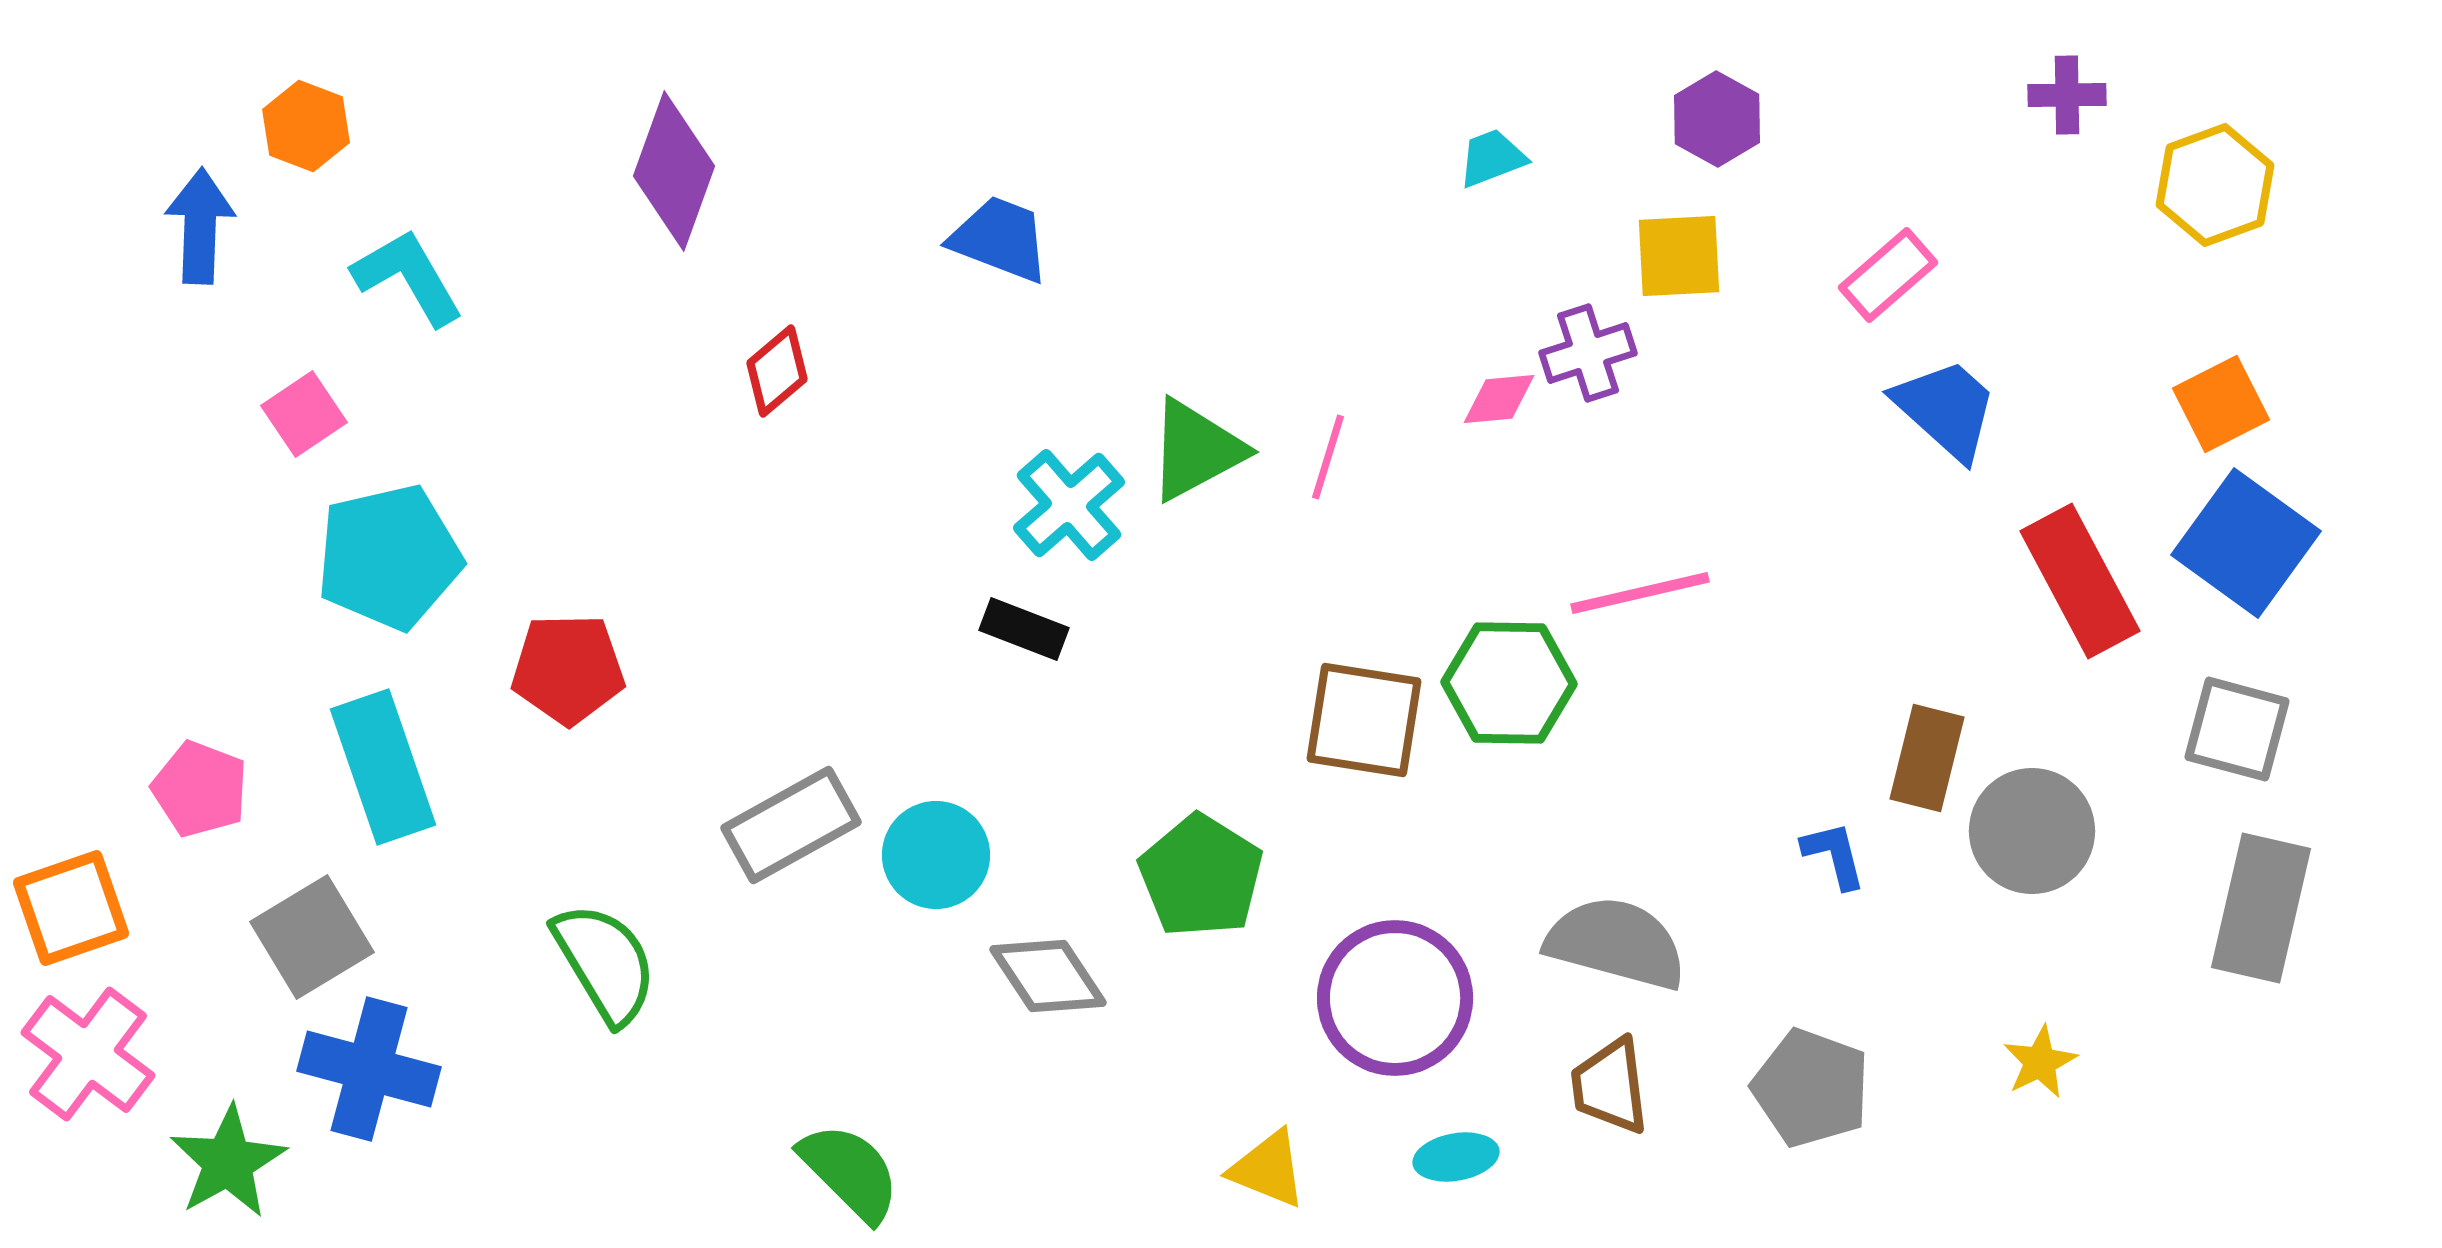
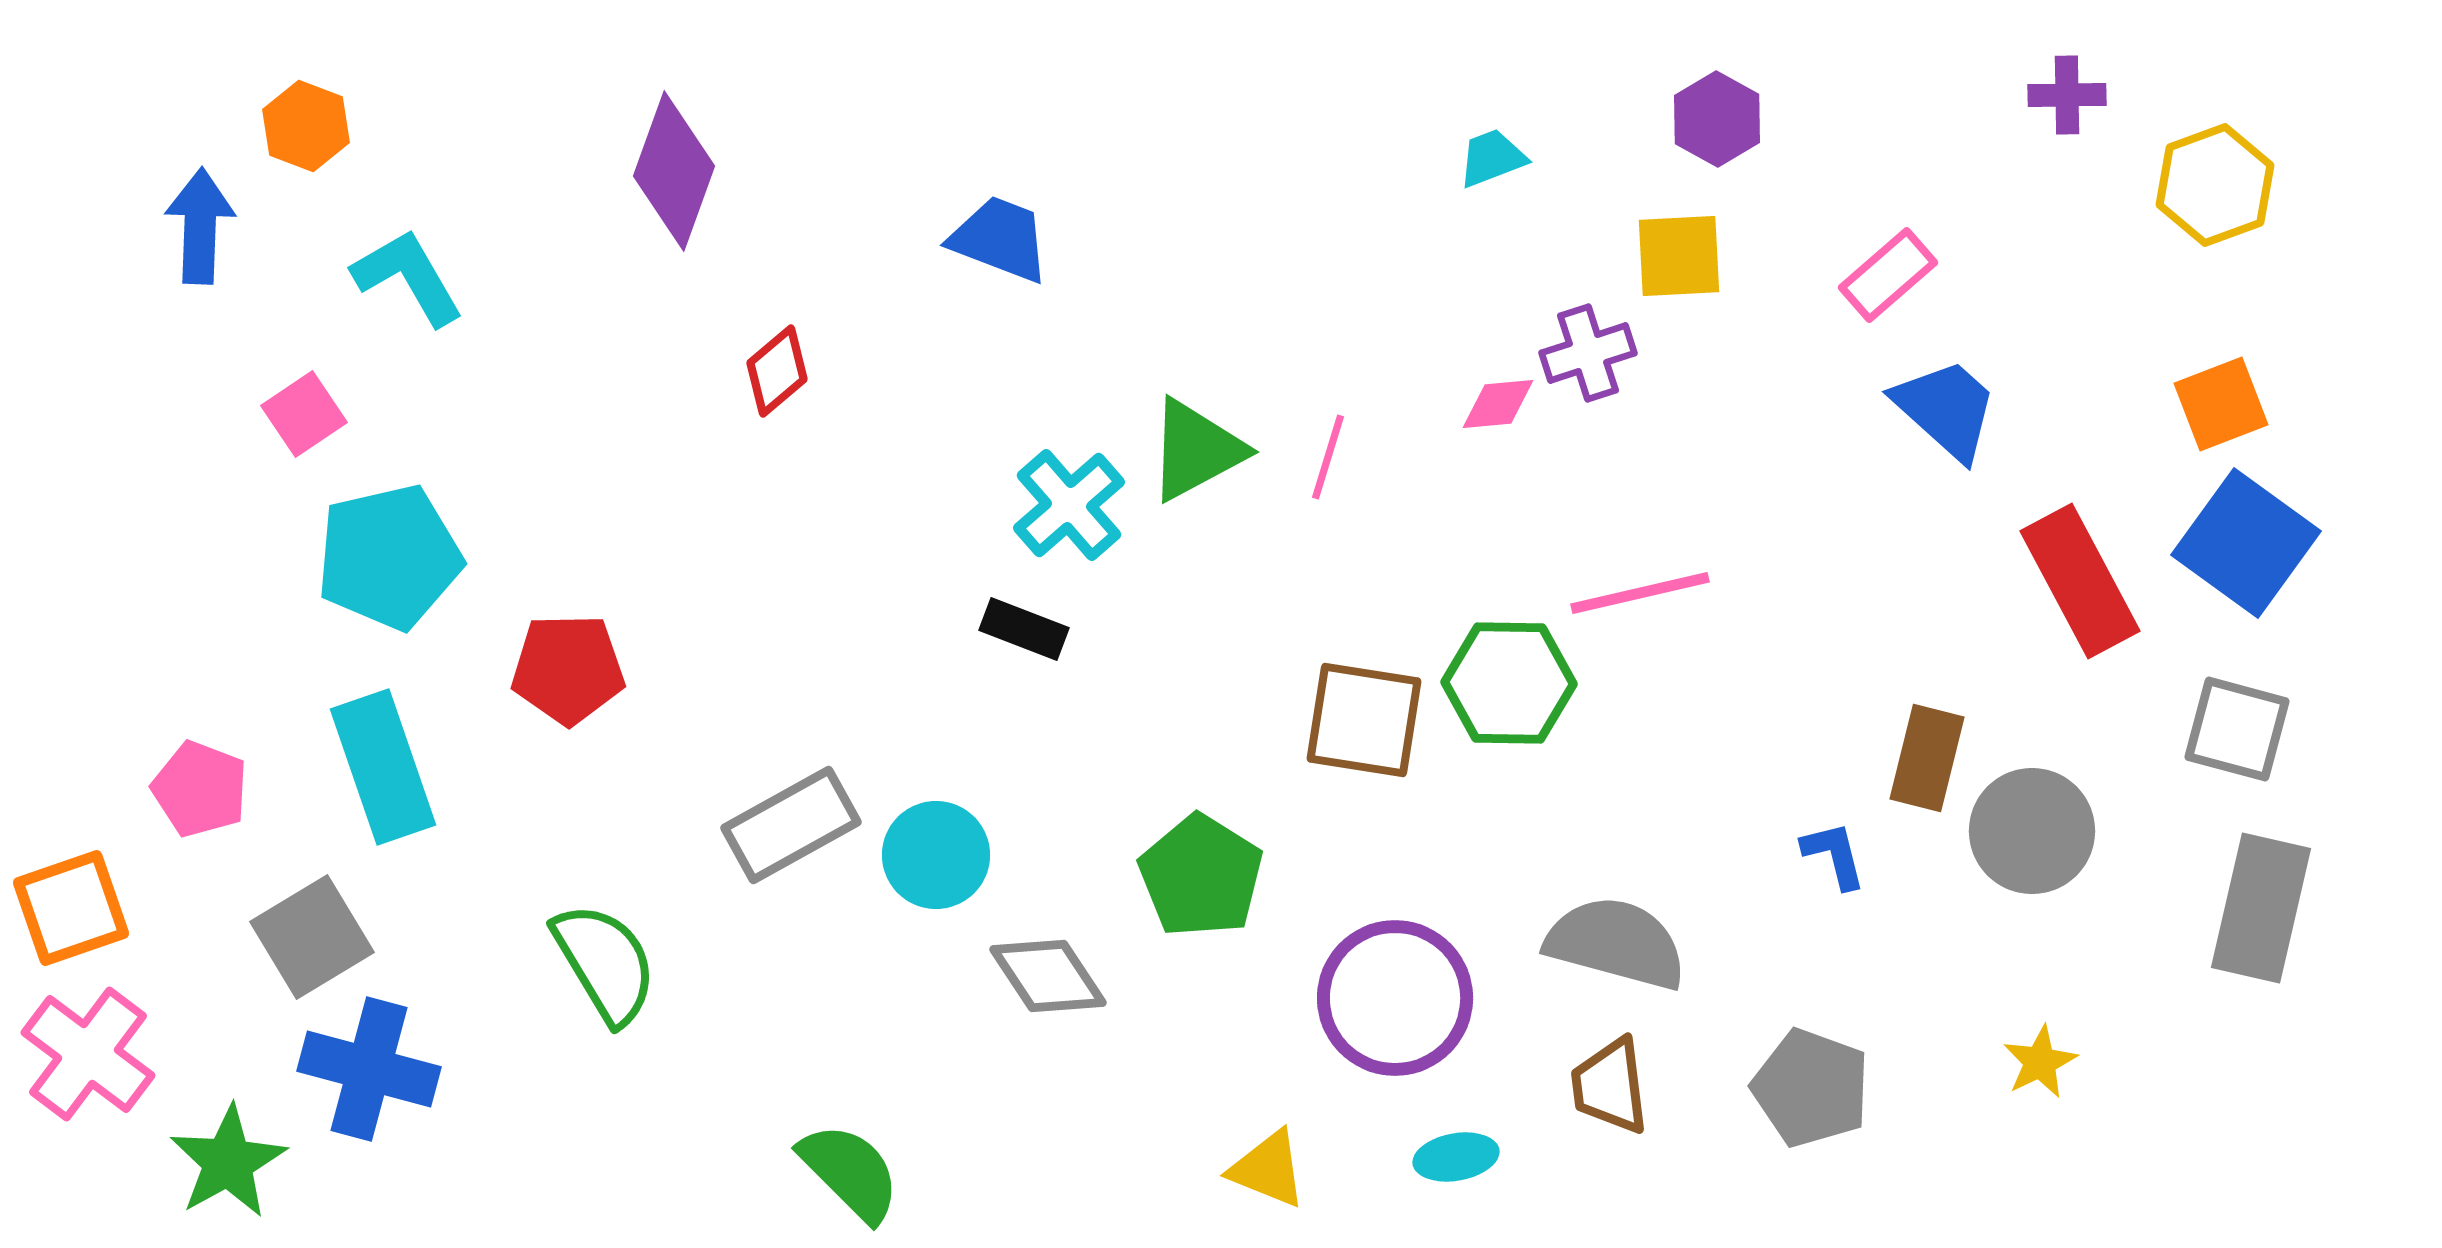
pink diamond at (1499, 399): moved 1 px left, 5 px down
orange square at (2221, 404): rotated 6 degrees clockwise
